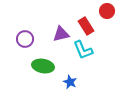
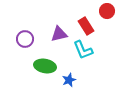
purple triangle: moved 2 px left
green ellipse: moved 2 px right
blue star: moved 1 px left, 2 px up; rotated 24 degrees clockwise
